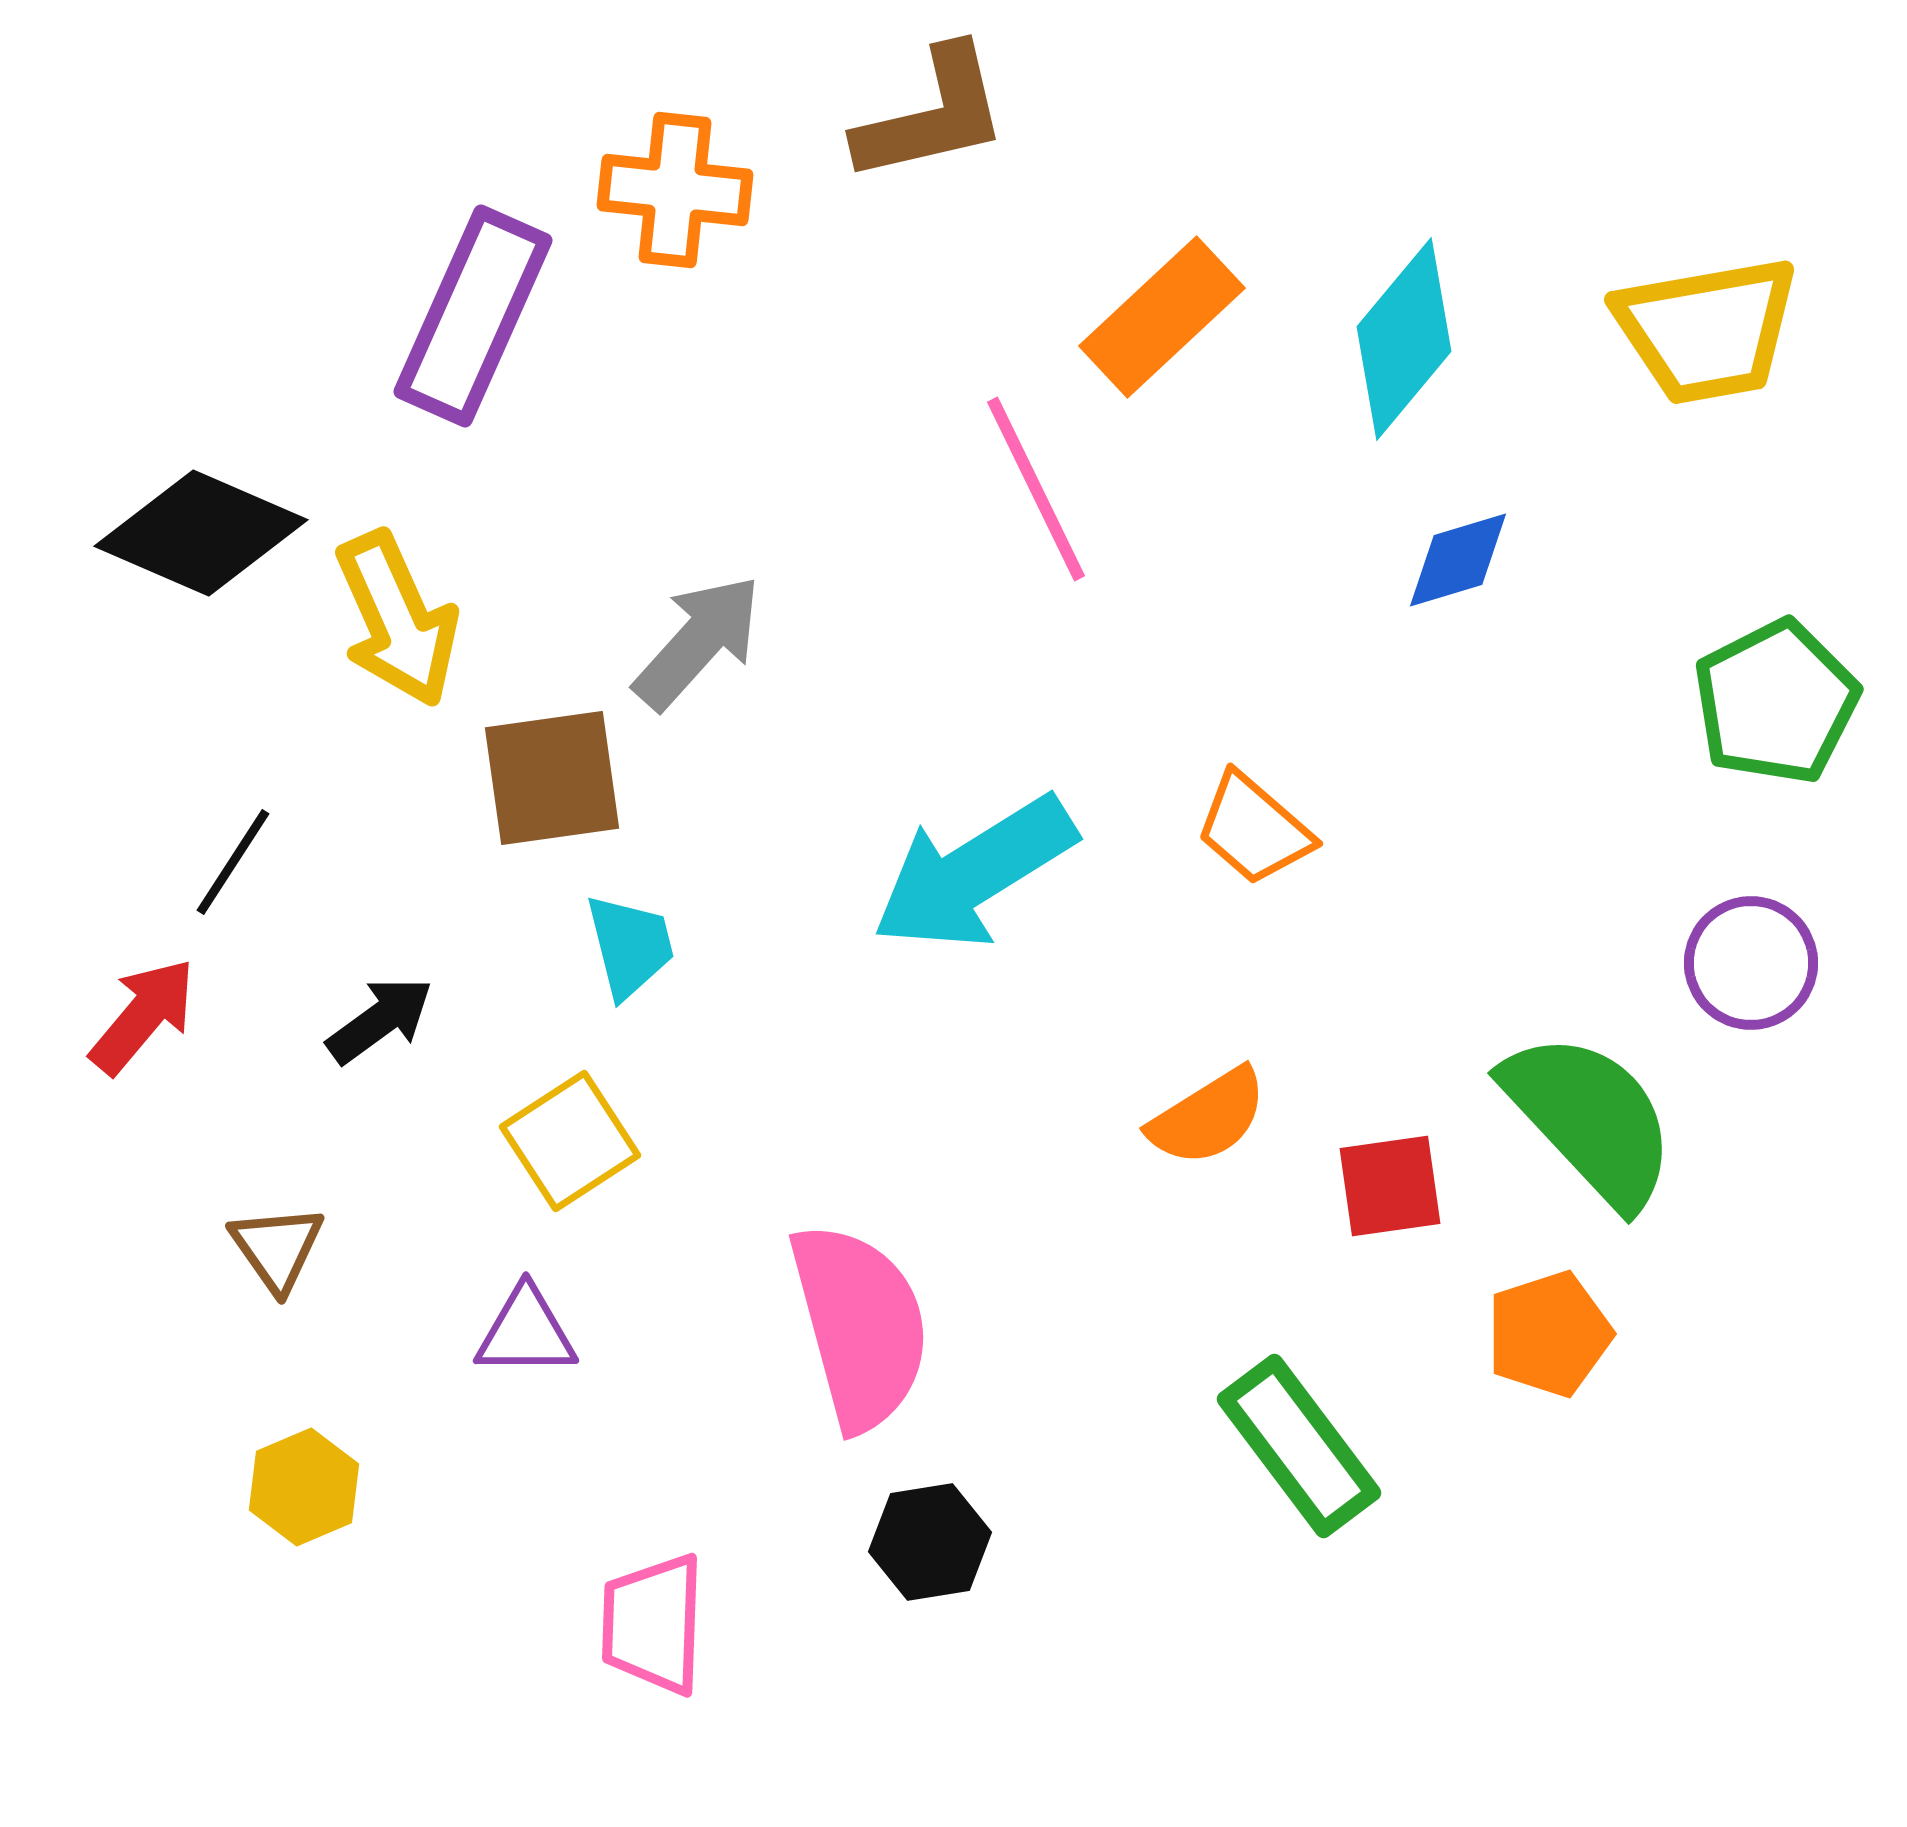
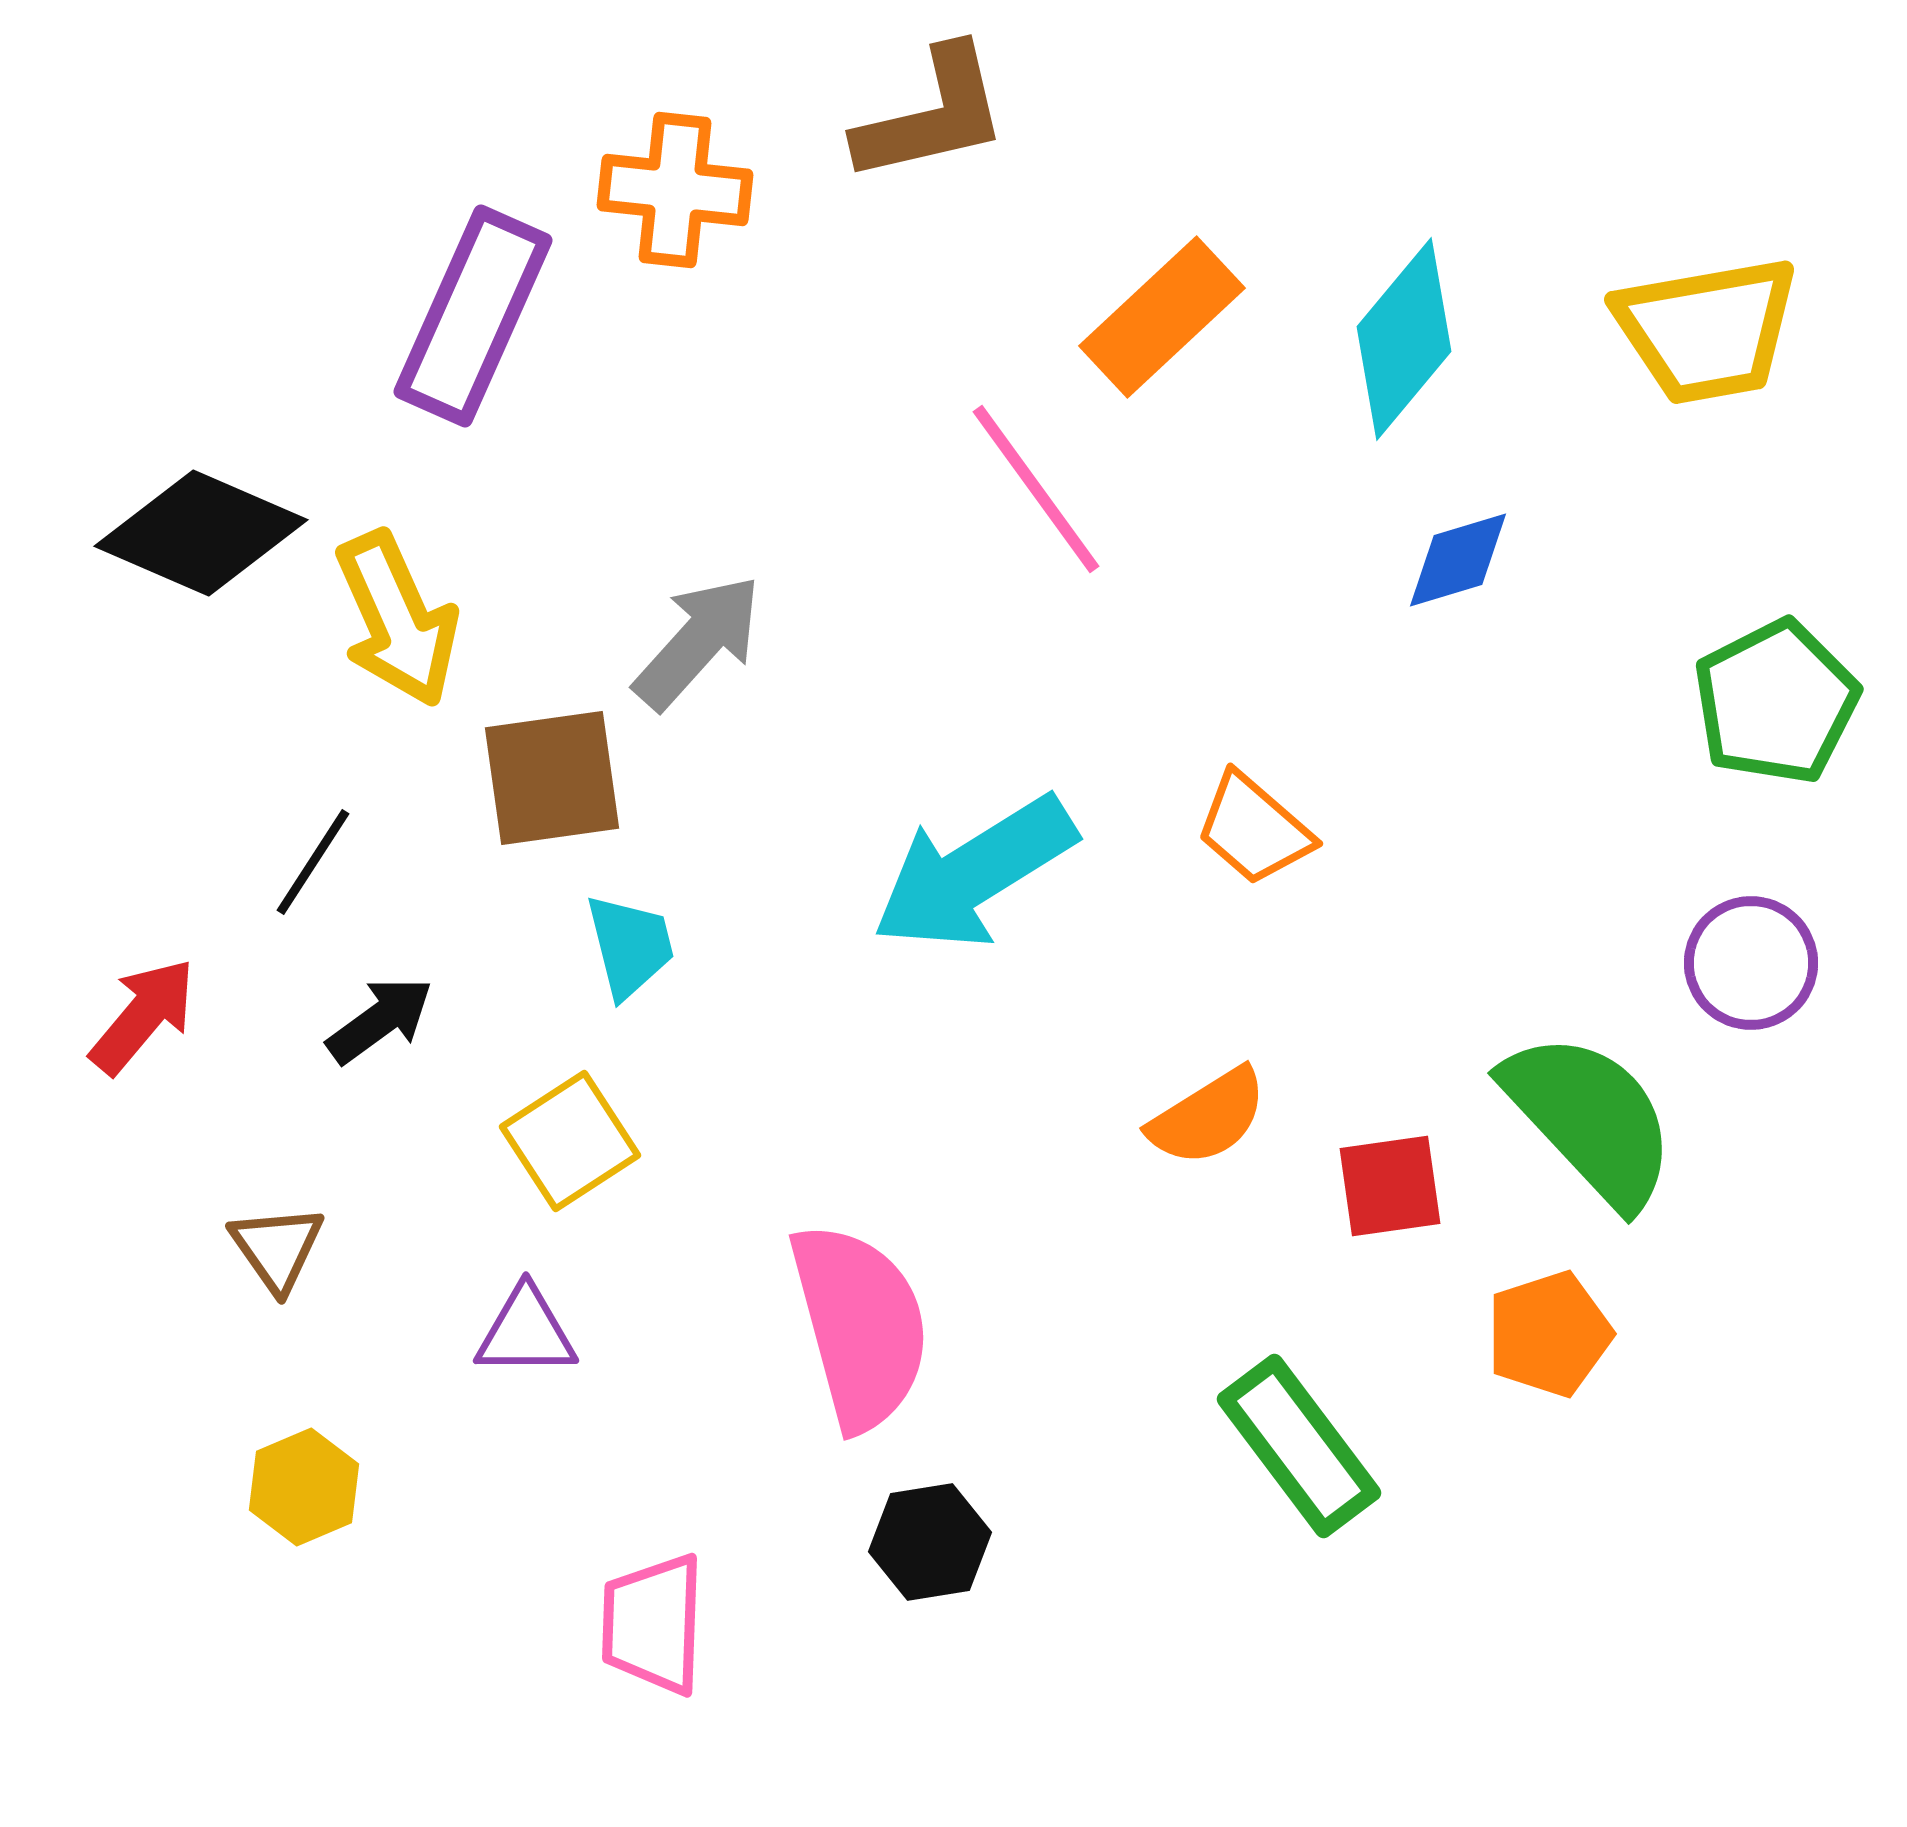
pink line: rotated 10 degrees counterclockwise
black line: moved 80 px right
